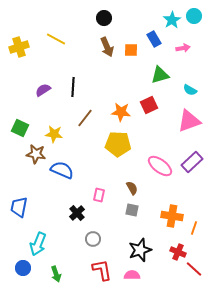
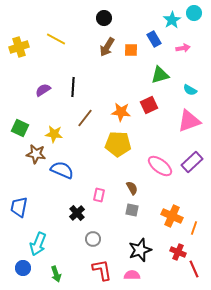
cyan circle: moved 3 px up
brown arrow: rotated 54 degrees clockwise
orange cross: rotated 15 degrees clockwise
red line: rotated 24 degrees clockwise
